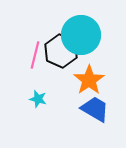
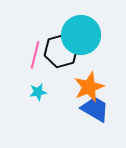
black hexagon: rotated 20 degrees clockwise
orange star: moved 7 px down; rotated 12 degrees clockwise
cyan star: moved 7 px up; rotated 24 degrees counterclockwise
